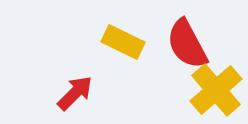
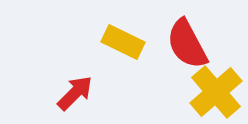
yellow cross: moved 2 px down
